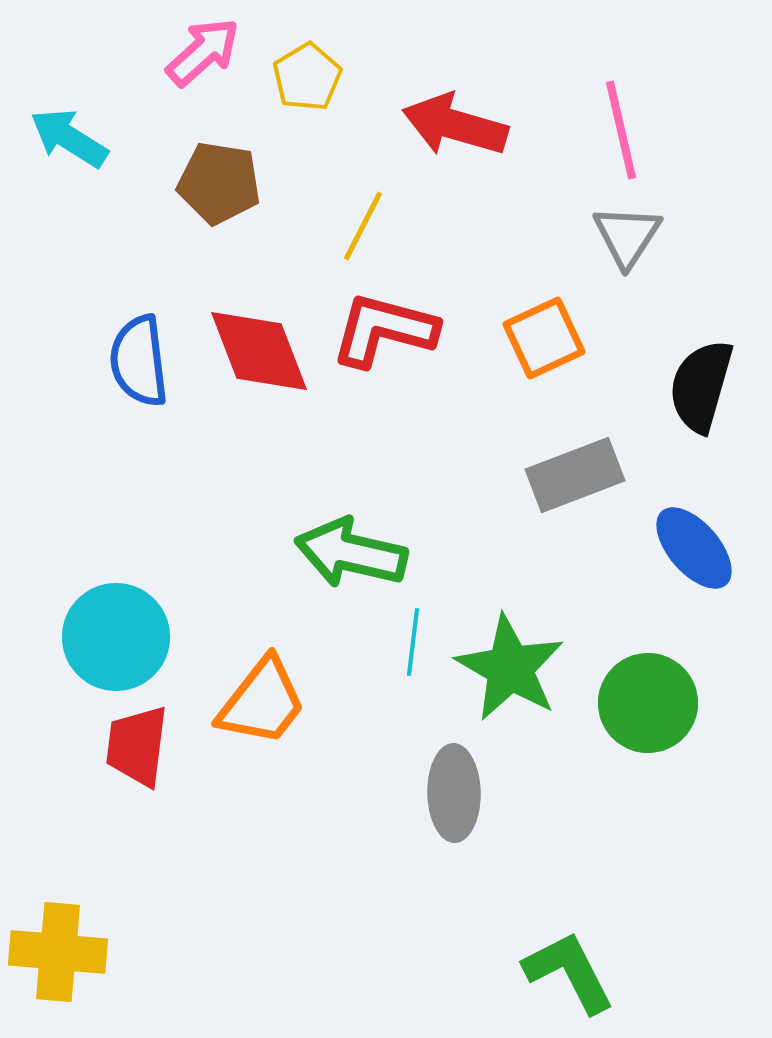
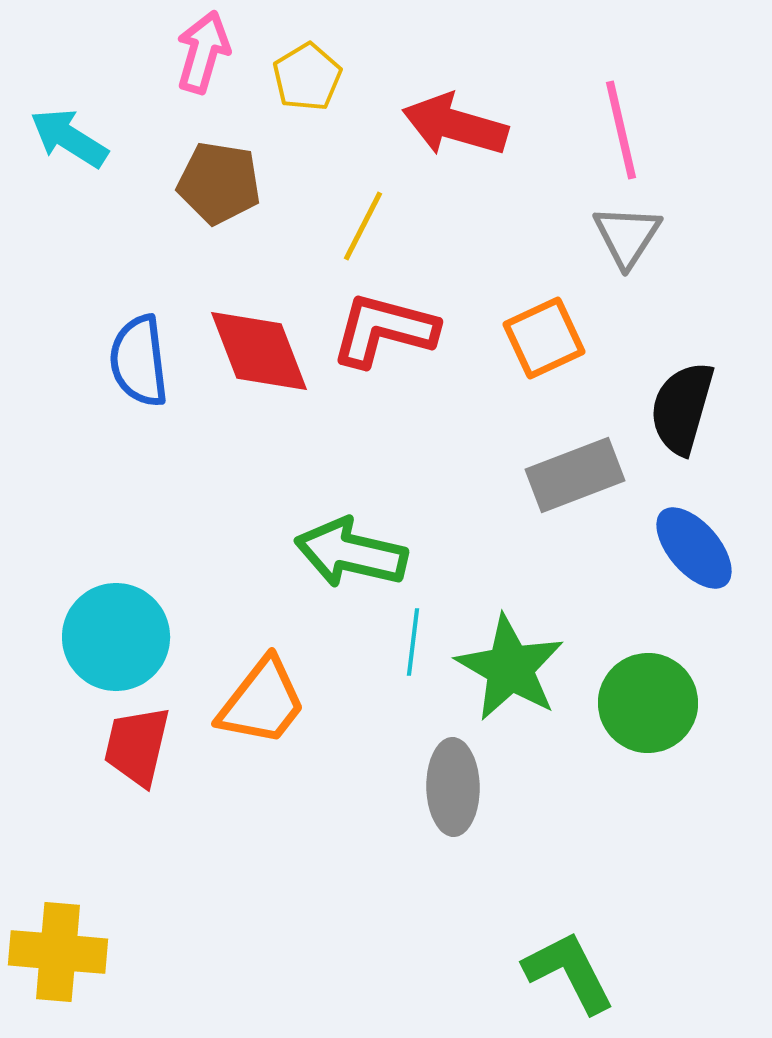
pink arrow: rotated 32 degrees counterclockwise
black semicircle: moved 19 px left, 22 px down
red trapezoid: rotated 6 degrees clockwise
gray ellipse: moved 1 px left, 6 px up
